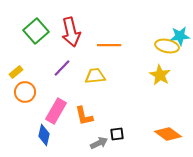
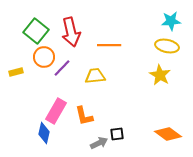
green square: rotated 10 degrees counterclockwise
cyan star: moved 9 px left, 15 px up
yellow rectangle: rotated 24 degrees clockwise
orange circle: moved 19 px right, 35 px up
blue diamond: moved 2 px up
